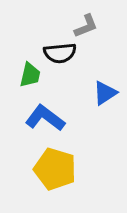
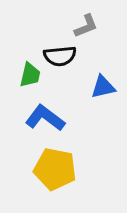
black semicircle: moved 3 px down
blue triangle: moved 2 px left, 6 px up; rotated 20 degrees clockwise
yellow pentagon: rotated 6 degrees counterclockwise
